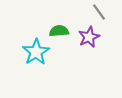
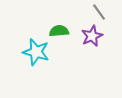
purple star: moved 3 px right, 1 px up
cyan star: rotated 24 degrees counterclockwise
